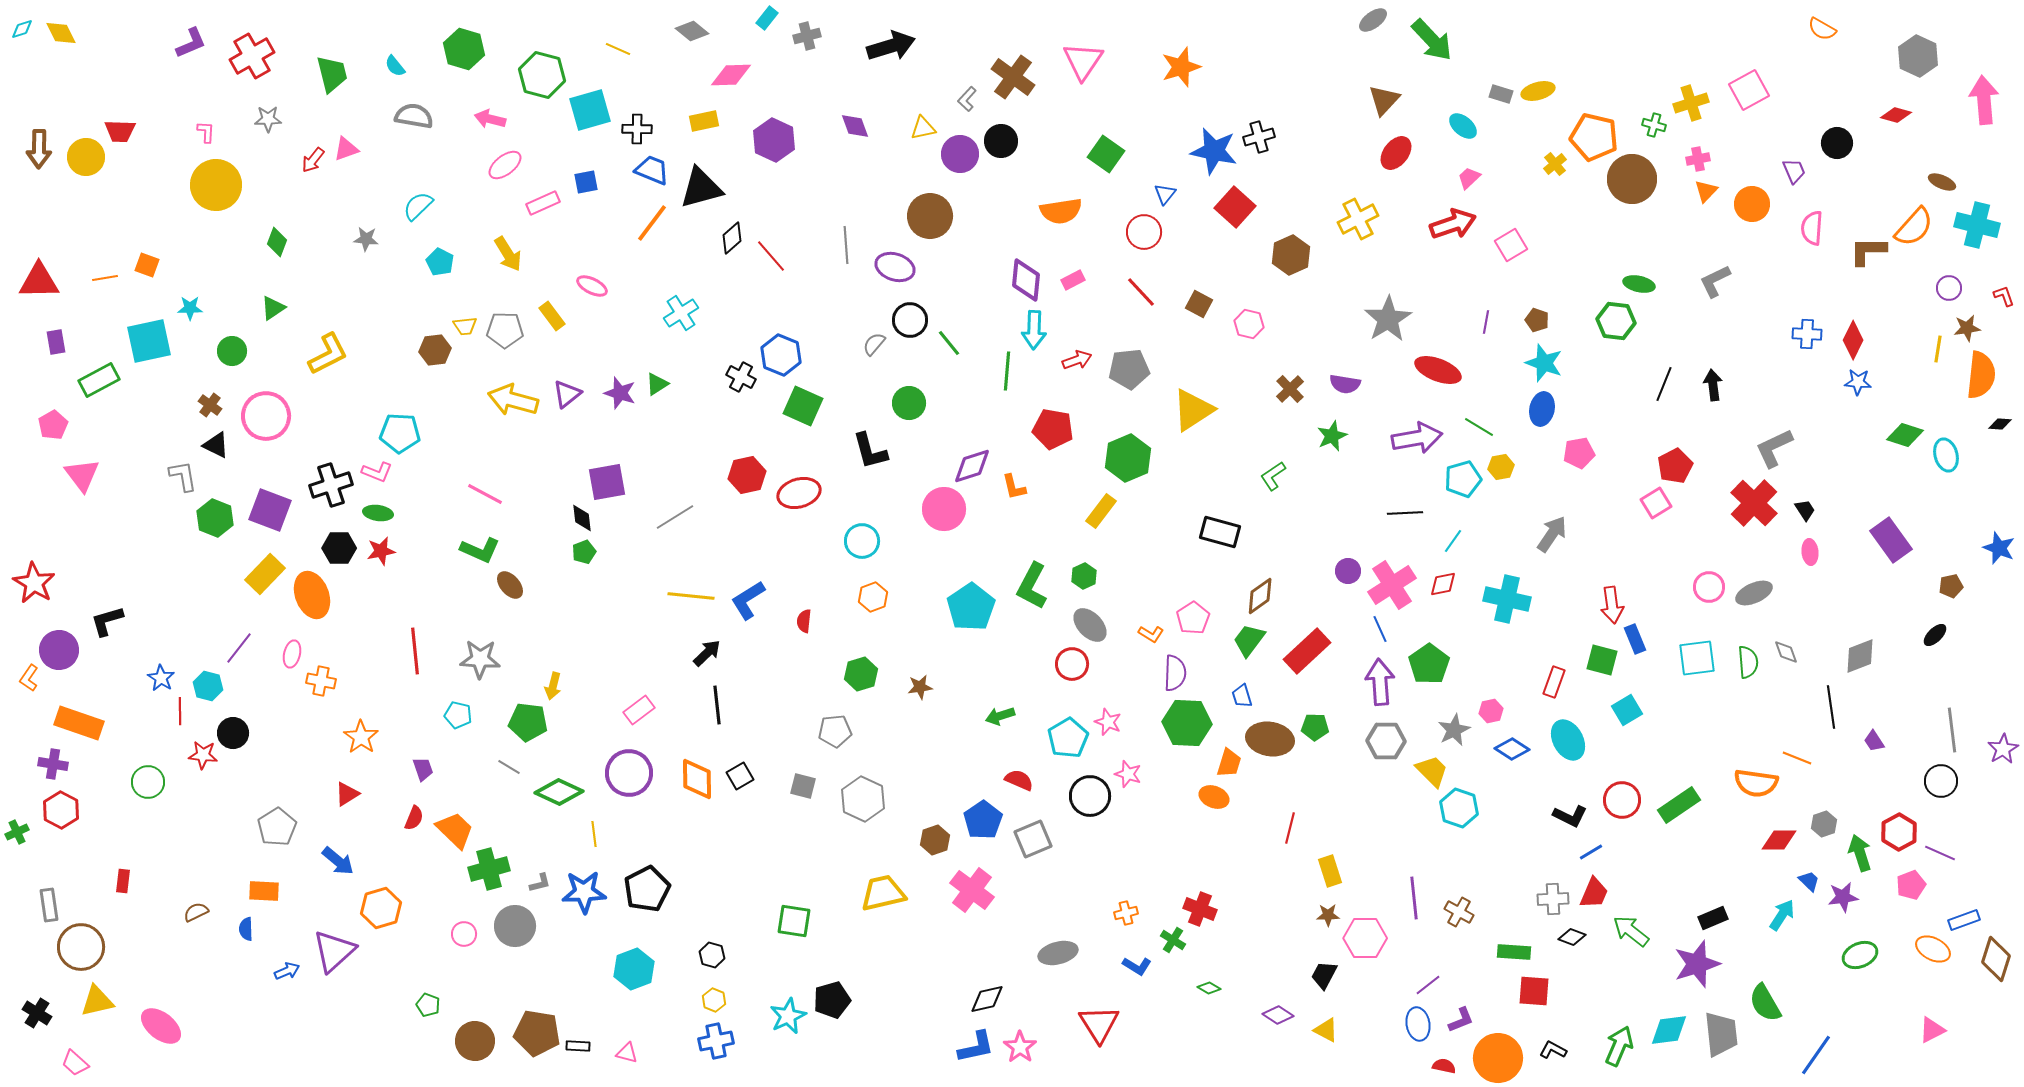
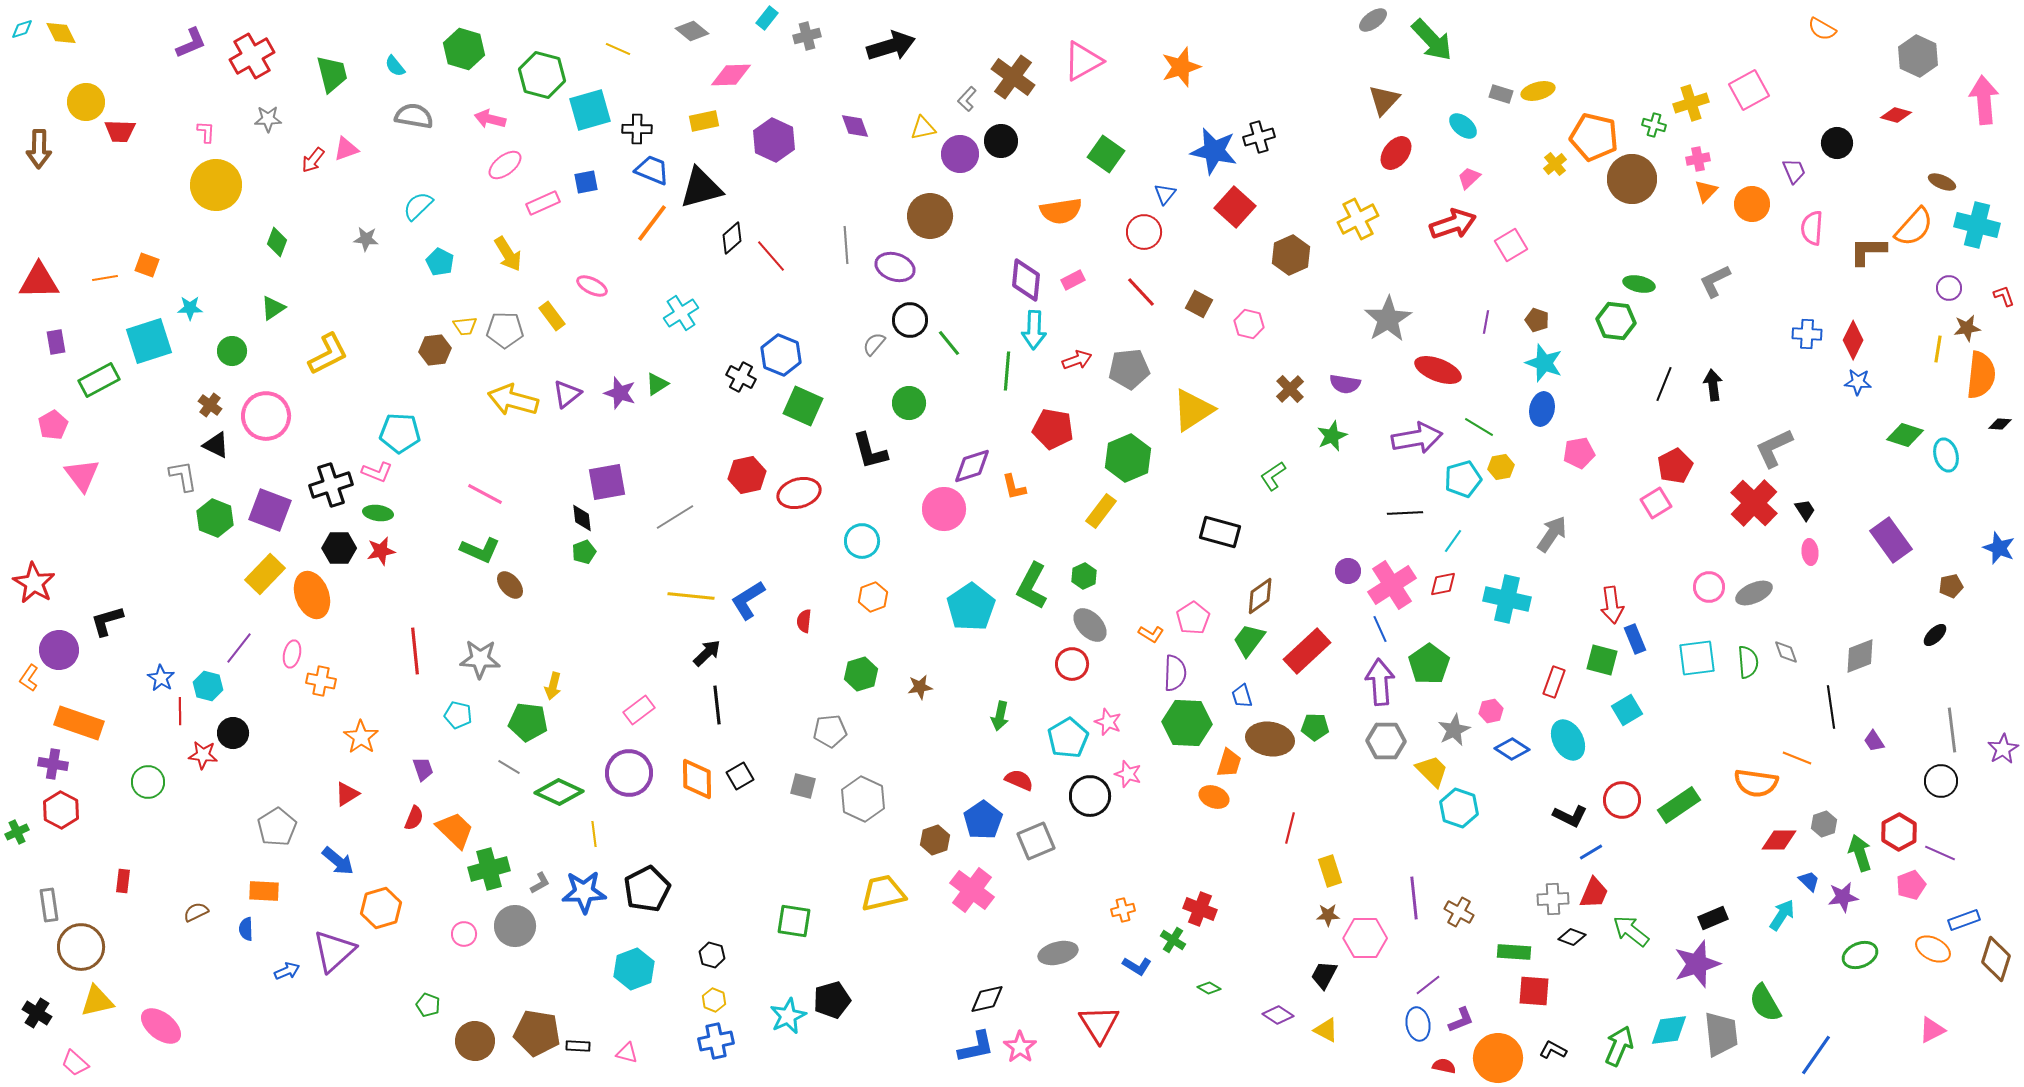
pink triangle at (1083, 61): rotated 27 degrees clockwise
yellow circle at (86, 157): moved 55 px up
cyan square at (149, 341): rotated 6 degrees counterclockwise
green arrow at (1000, 716): rotated 60 degrees counterclockwise
gray pentagon at (835, 731): moved 5 px left
gray square at (1033, 839): moved 3 px right, 2 px down
gray L-shape at (540, 883): rotated 15 degrees counterclockwise
orange cross at (1126, 913): moved 3 px left, 3 px up
